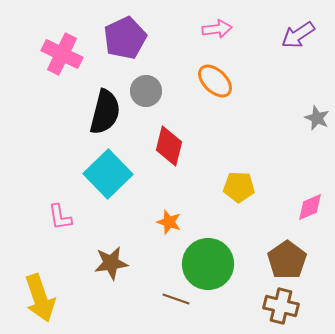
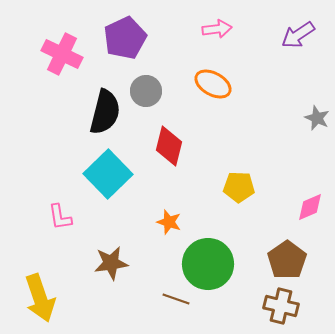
orange ellipse: moved 2 px left, 3 px down; rotated 15 degrees counterclockwise
